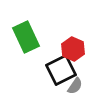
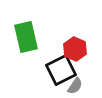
green rectangle: rotated 12 degrees clockwise
red hexagon: moved 2 px right
